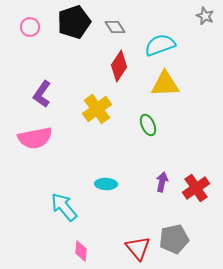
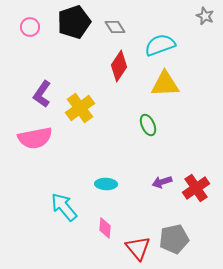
yellow cross: moved 17 px left, 1 px up
purple arrow: rotated 120 degrees counterclockwise
pink diamond: moved 24 px right, 23 px up
